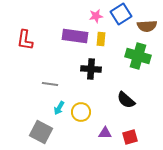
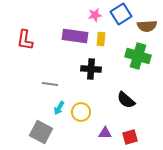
pink star: moved 1 px left, 1 px up
